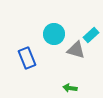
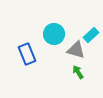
blue rectangle: moved 4 px up
green arrow: moved 8 px right, 16 px up; rotated 48 degrees clockwise
